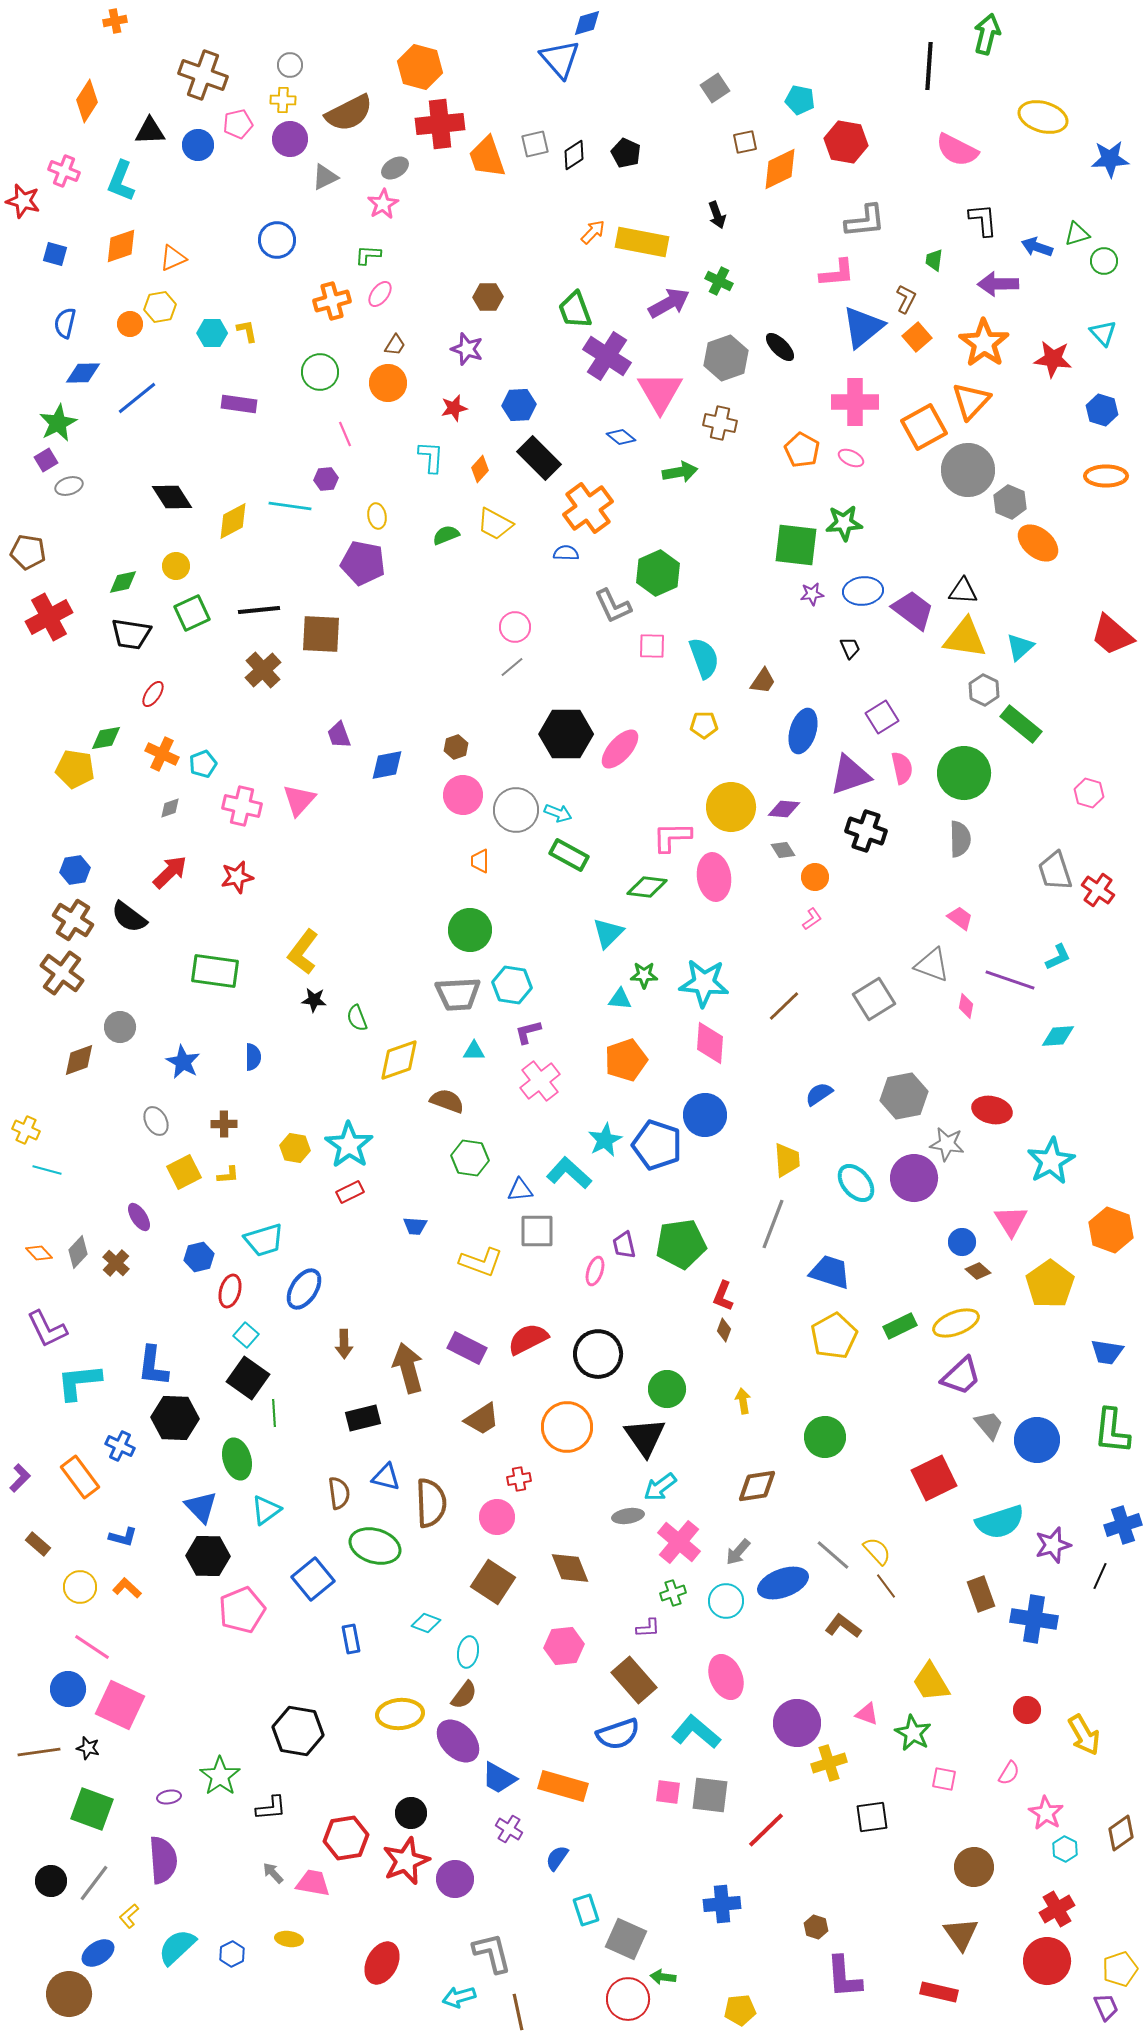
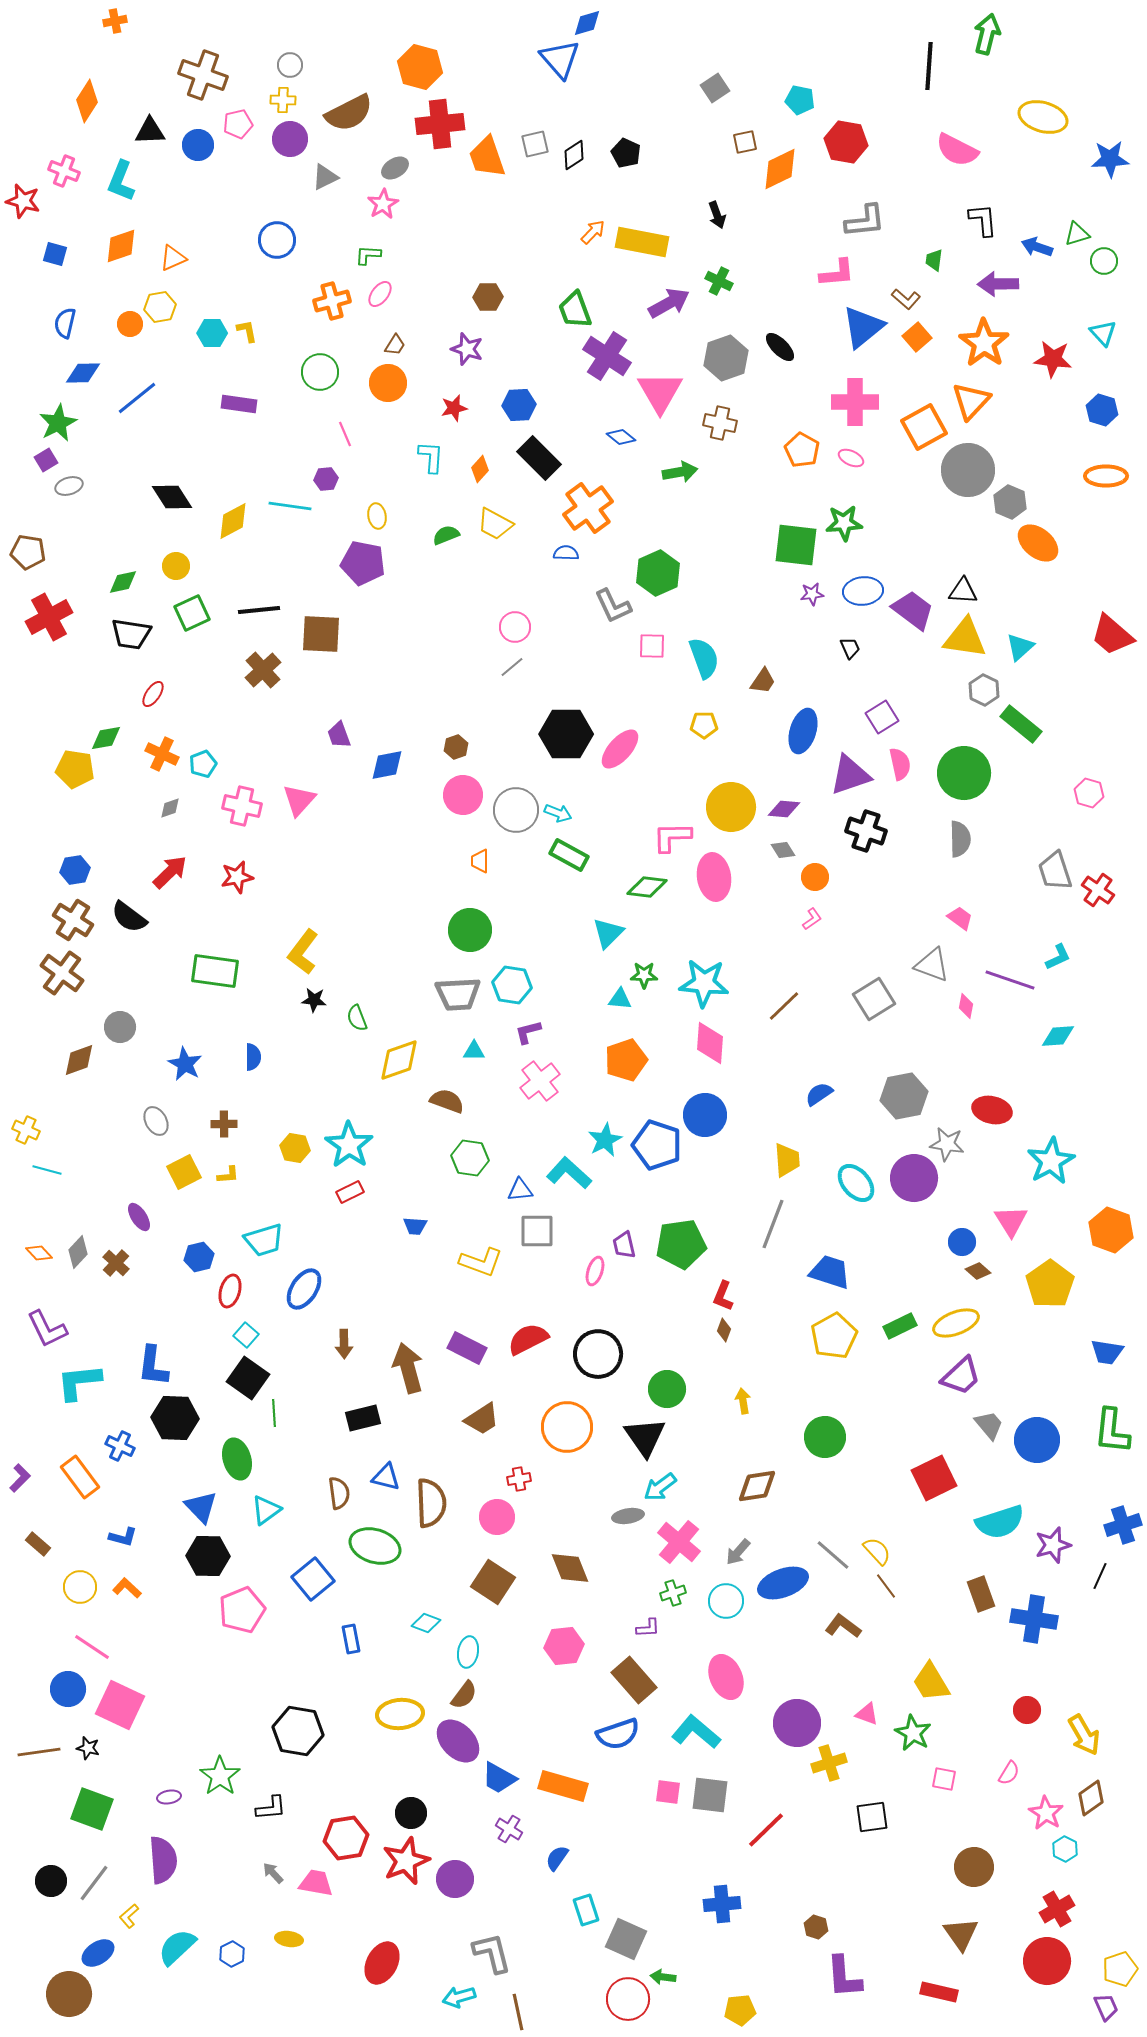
brown L-shape at (906, 299): rotated 104 degrees clockwise
pink semicircle at (902, 768): moved 2 px left, 4 px up
blue star at (183, 1062): moved 2 px right, 2 px down
brown diamond at (1121, 1833): moved 30 px left, 35 px up
pink trapezoid at (313, 1883): moved 3 px right
